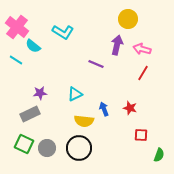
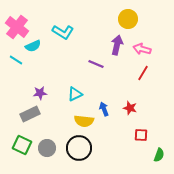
cyan semicircle: rotated 63 degrees counterclockwise
green square: moved 2 px left, 1 px down
